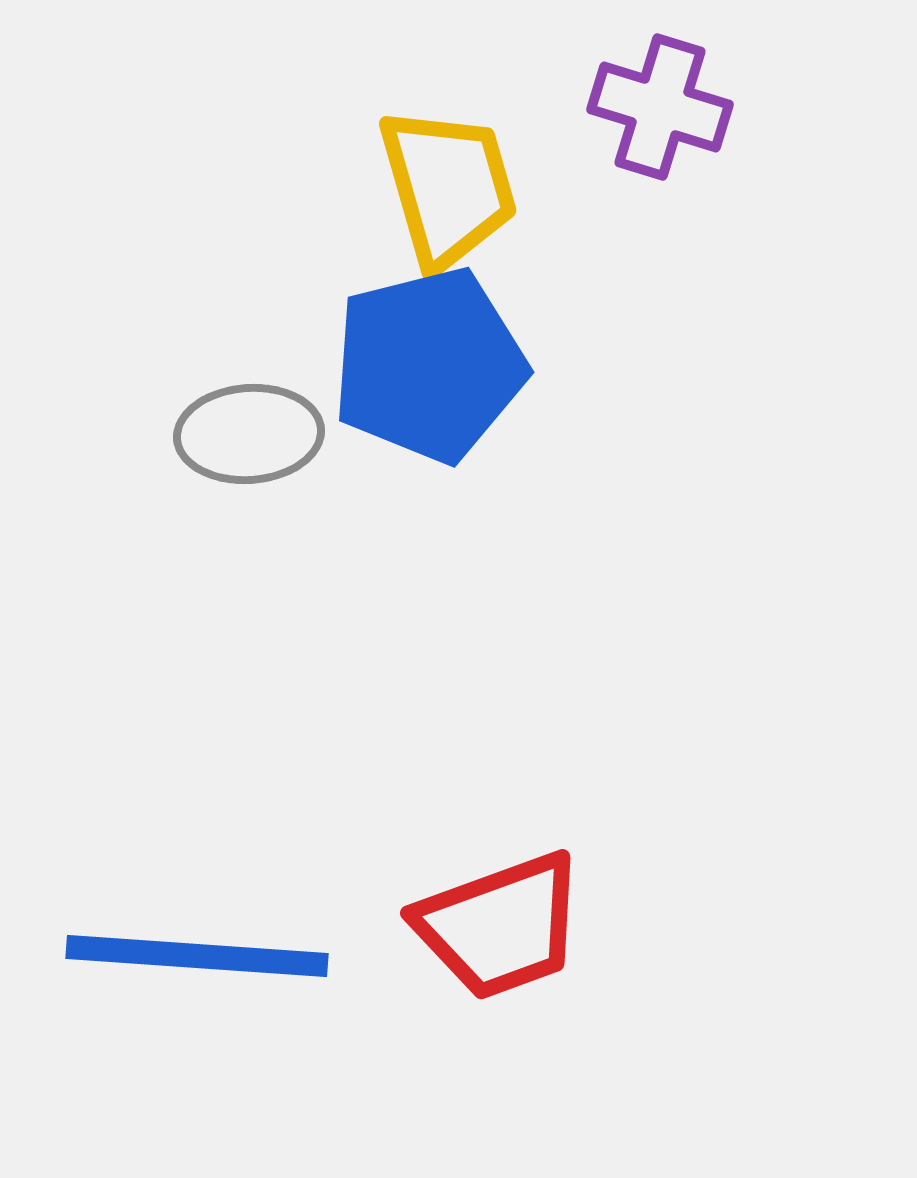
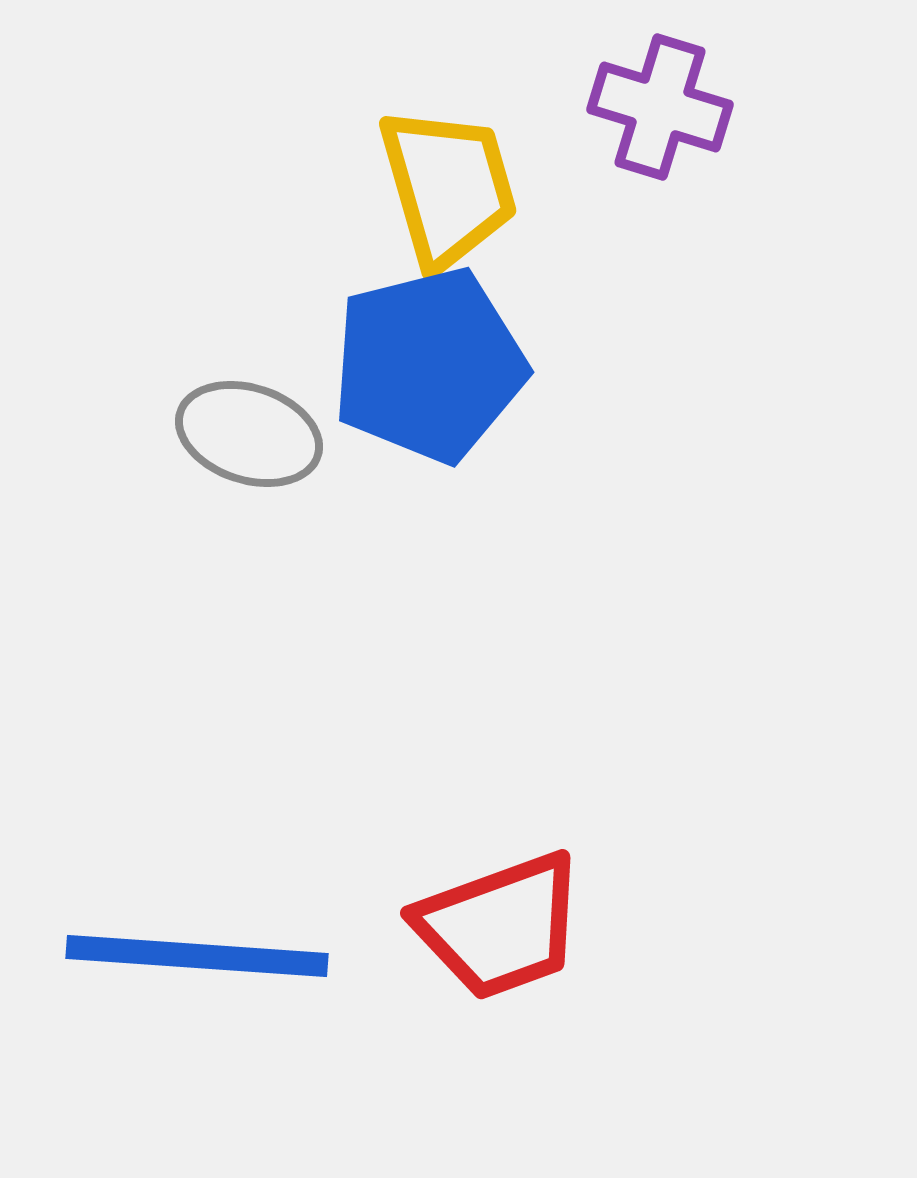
gray ellipse: rotated 22 degrees clockwise
